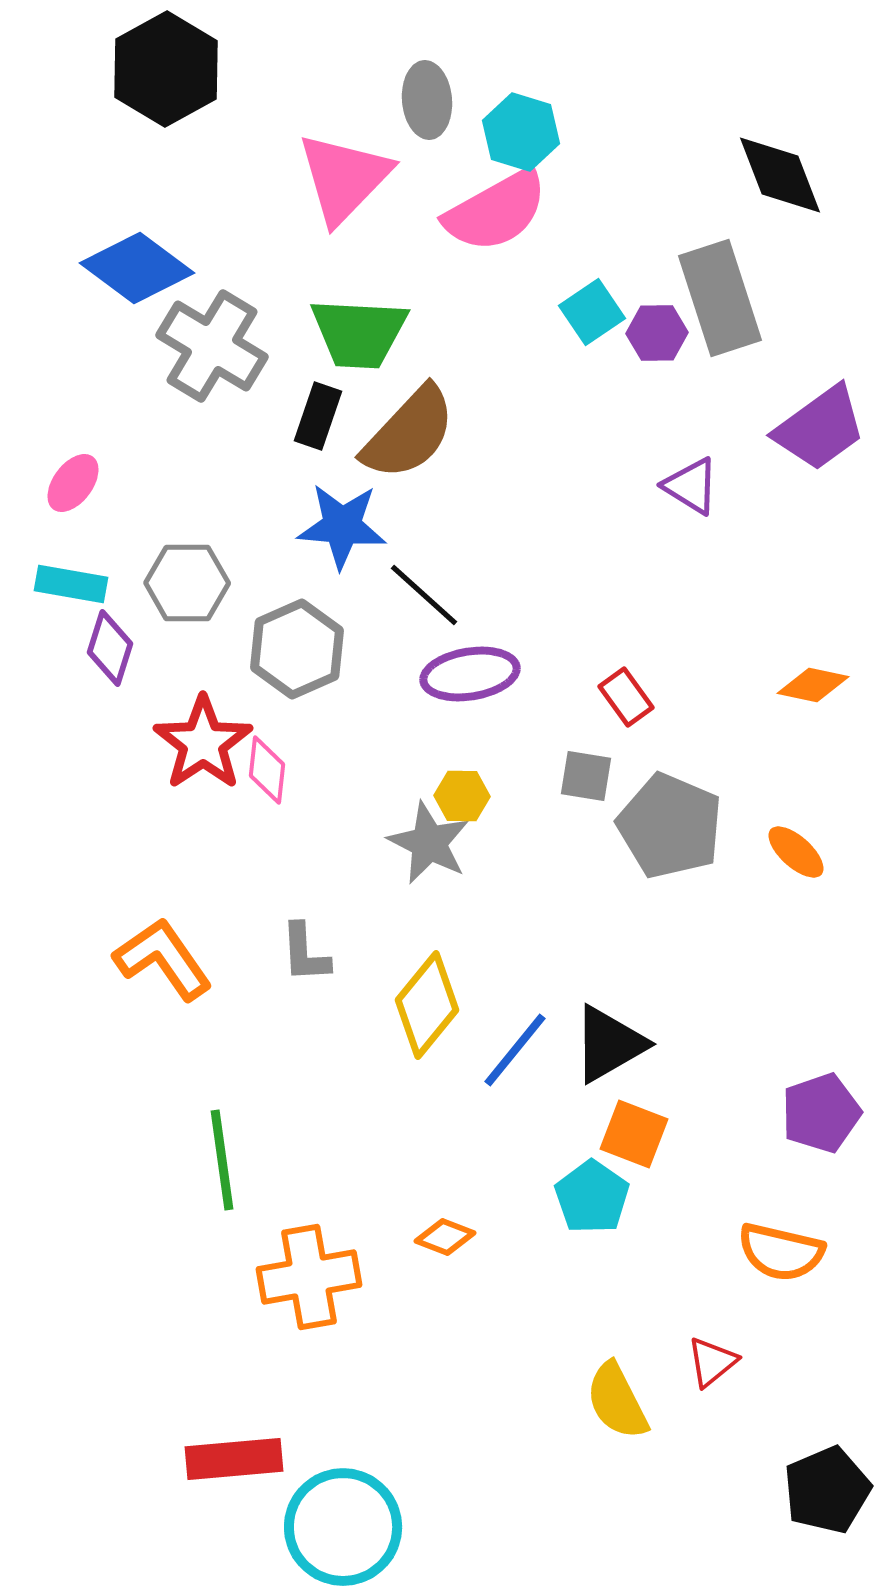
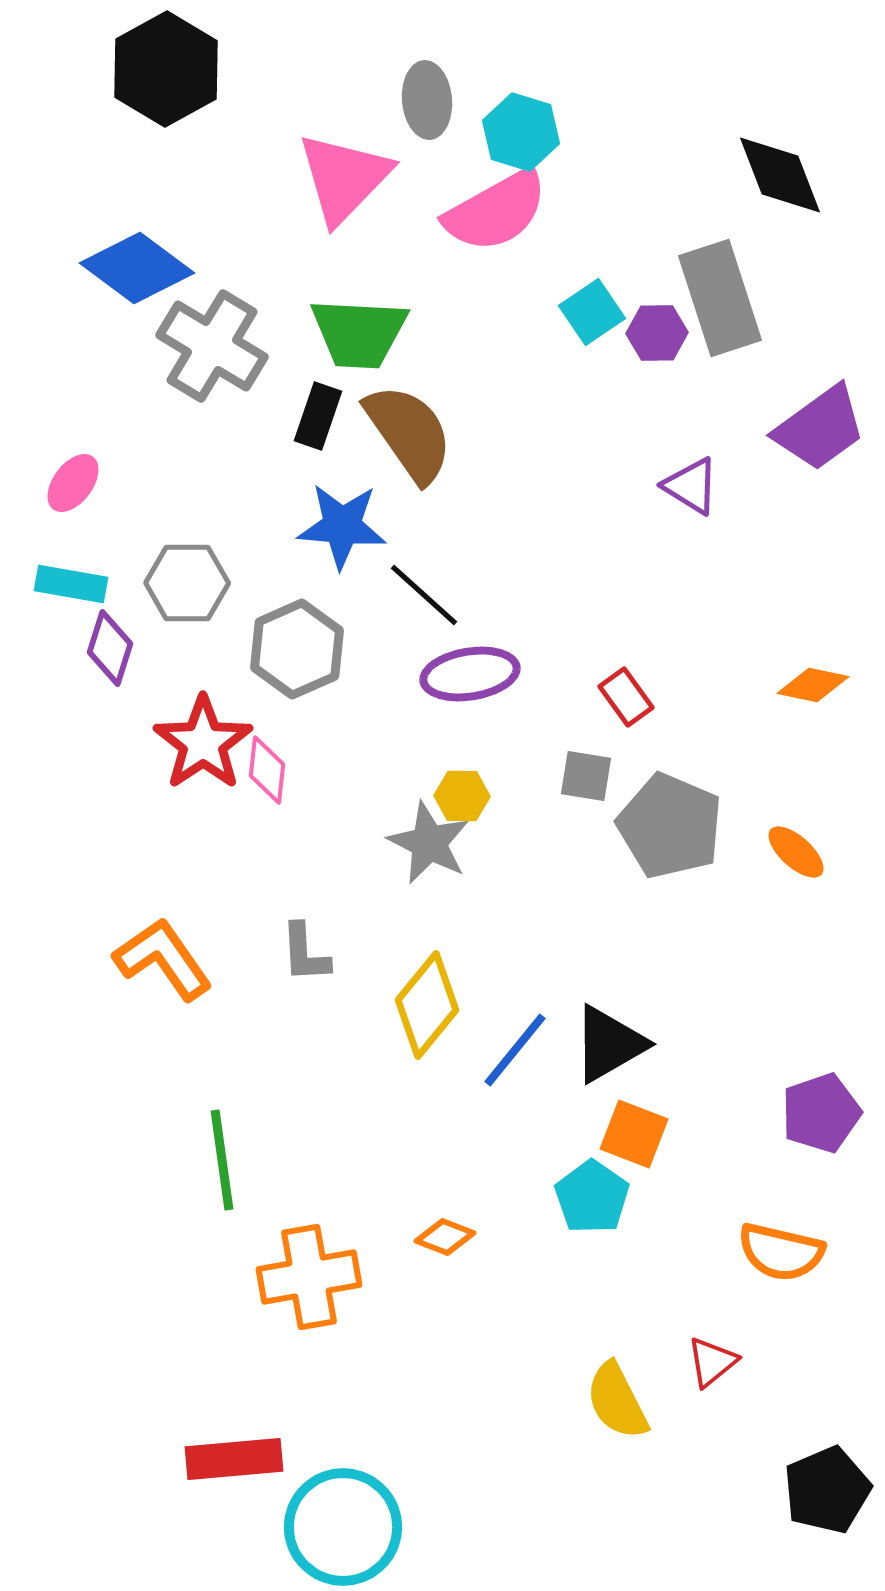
brown semicircle at (409, 433): rotated 78 degrees counterclockwise
